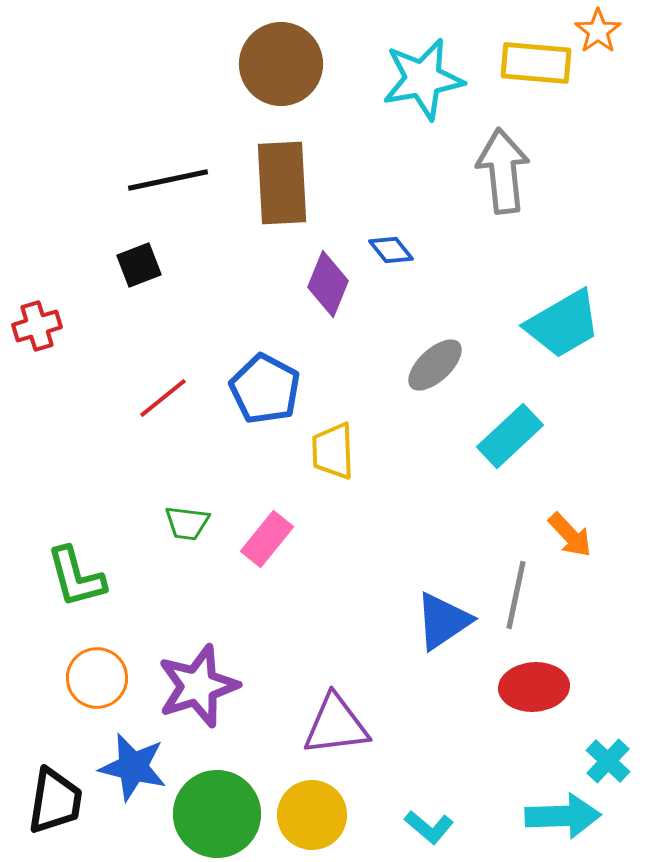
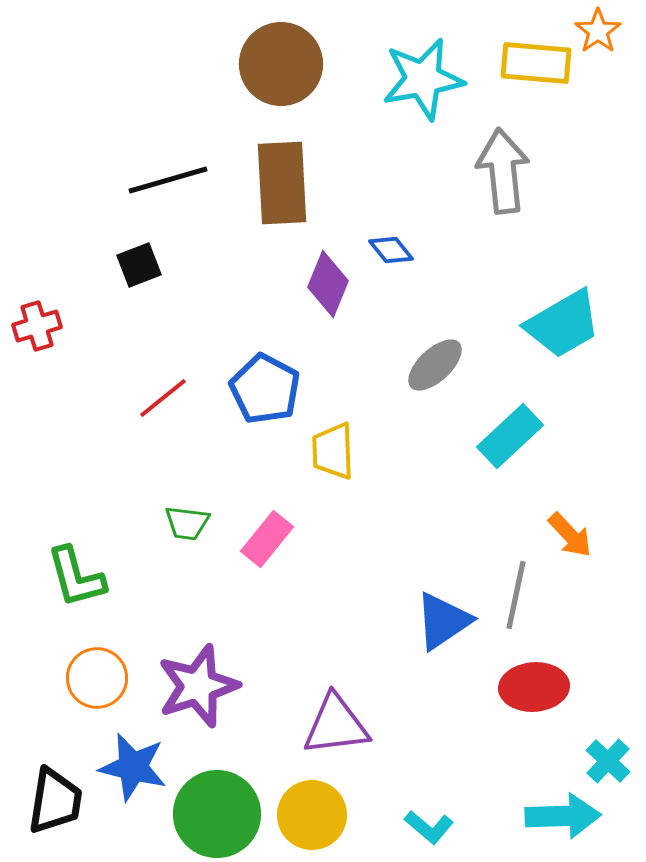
black line: rotated 4 degrees counterclockwise
